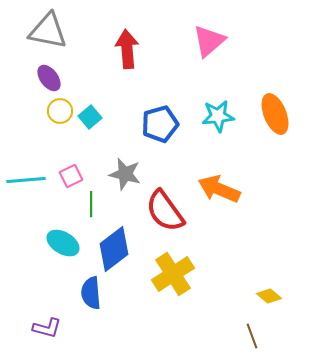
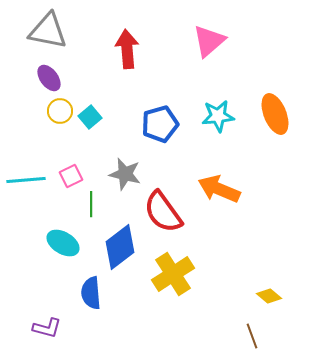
red semicircle: moved 2 px left, 1 px down
blue diamond: moved 6 px right, 2 px up
